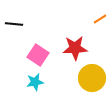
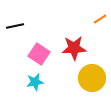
black line: moved 1 px right, 2 px down; rotated 18 degrees counterclockwise
red star: moved 1 px left
pink square: moved 1 px right, 1 px up
